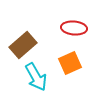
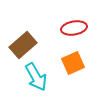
red ellipse: rotated 15 degrees counterclockwise
orange square: moved 3 px right
